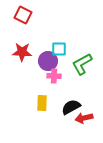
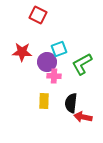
red square: moved 15 px right
cyan square: rotated 21 degrees counterclockwise
purple circle: moved 1 px left, 1 px down
yellow rectangle: moved 2 px right, 2 px up
black semicircle: moved 4 px up; rotated 54 degrees counterclockwise
red arrow: moved 1 px left, 1 px up; rotated 24 degrees clockwise
